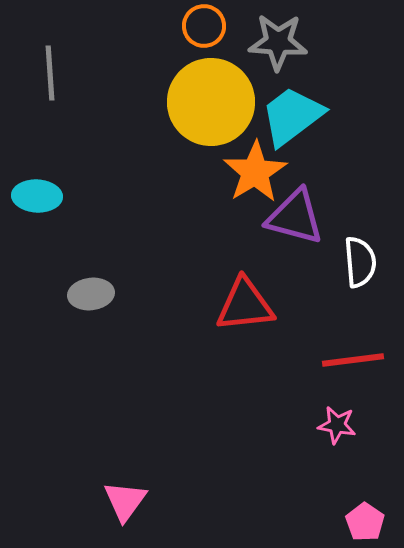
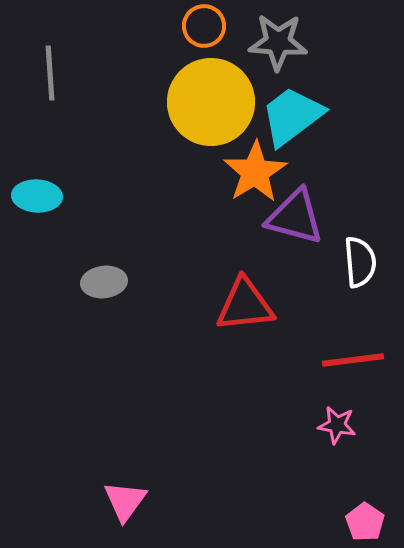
gray ellipse: moved 13 px right, 12 px up
